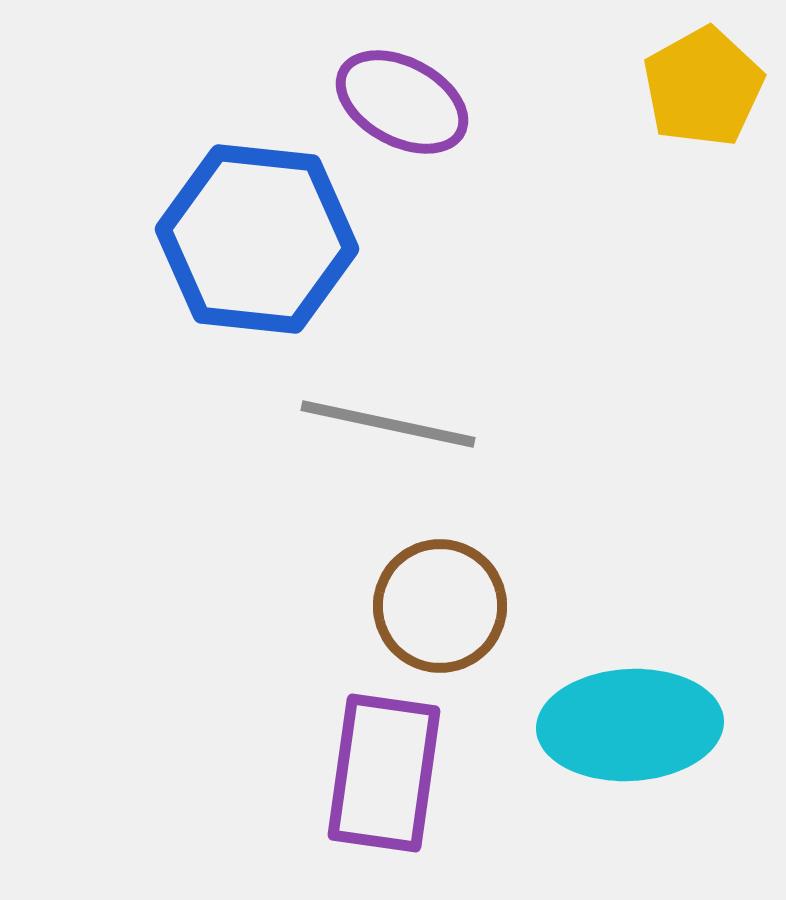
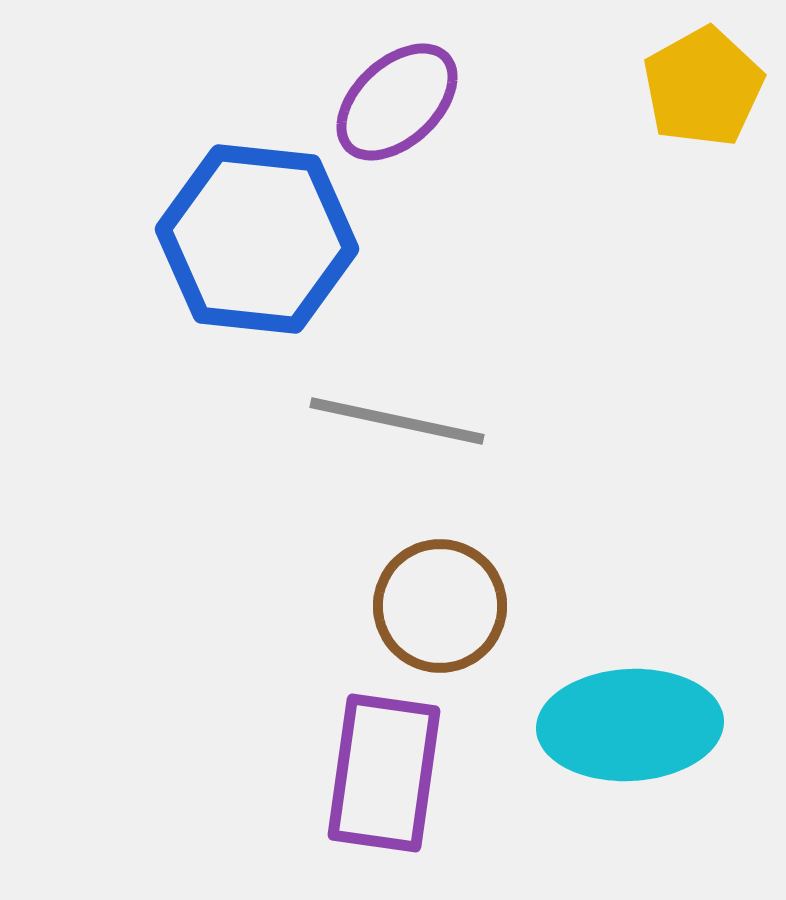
purple ellipse: moved 5 px left; rotated 71 degrees counterclockwise
gray line: moved 9 px right, 3 px up
